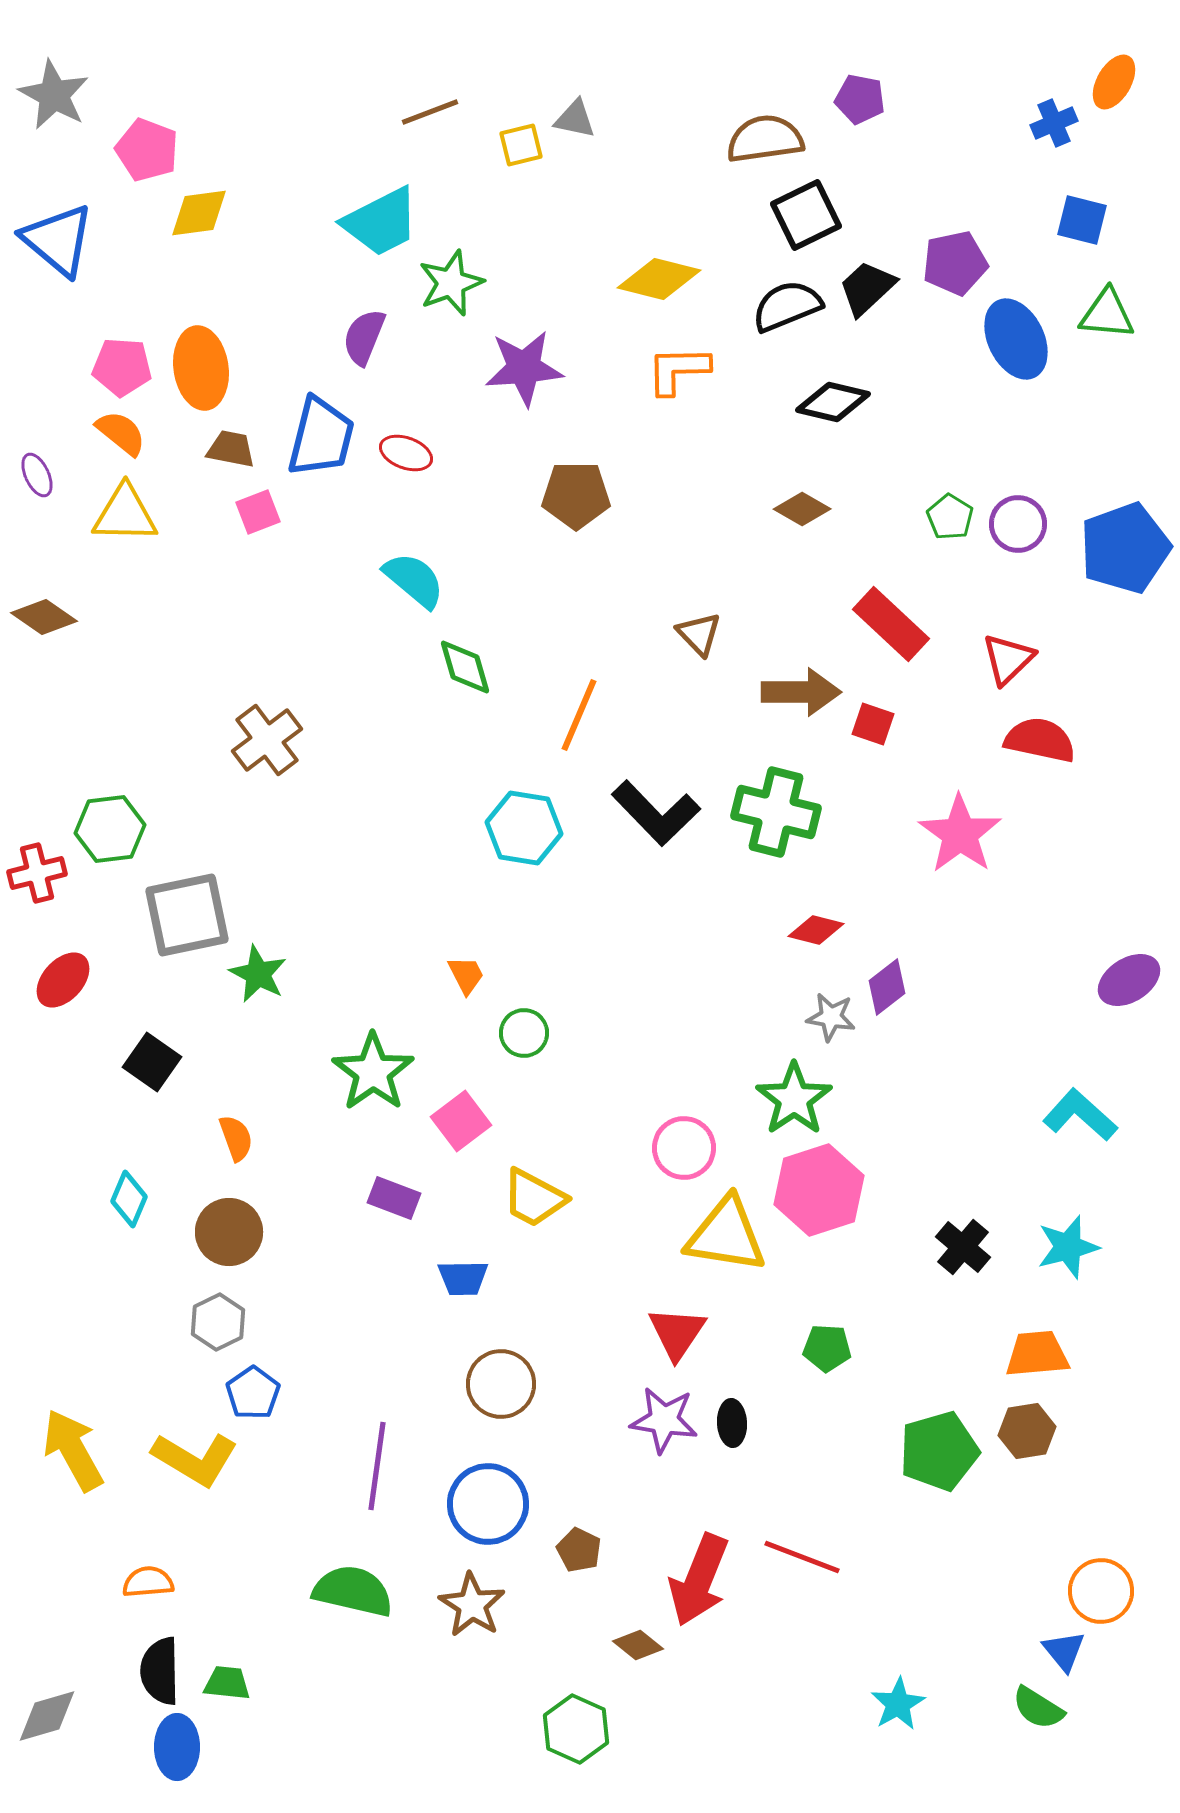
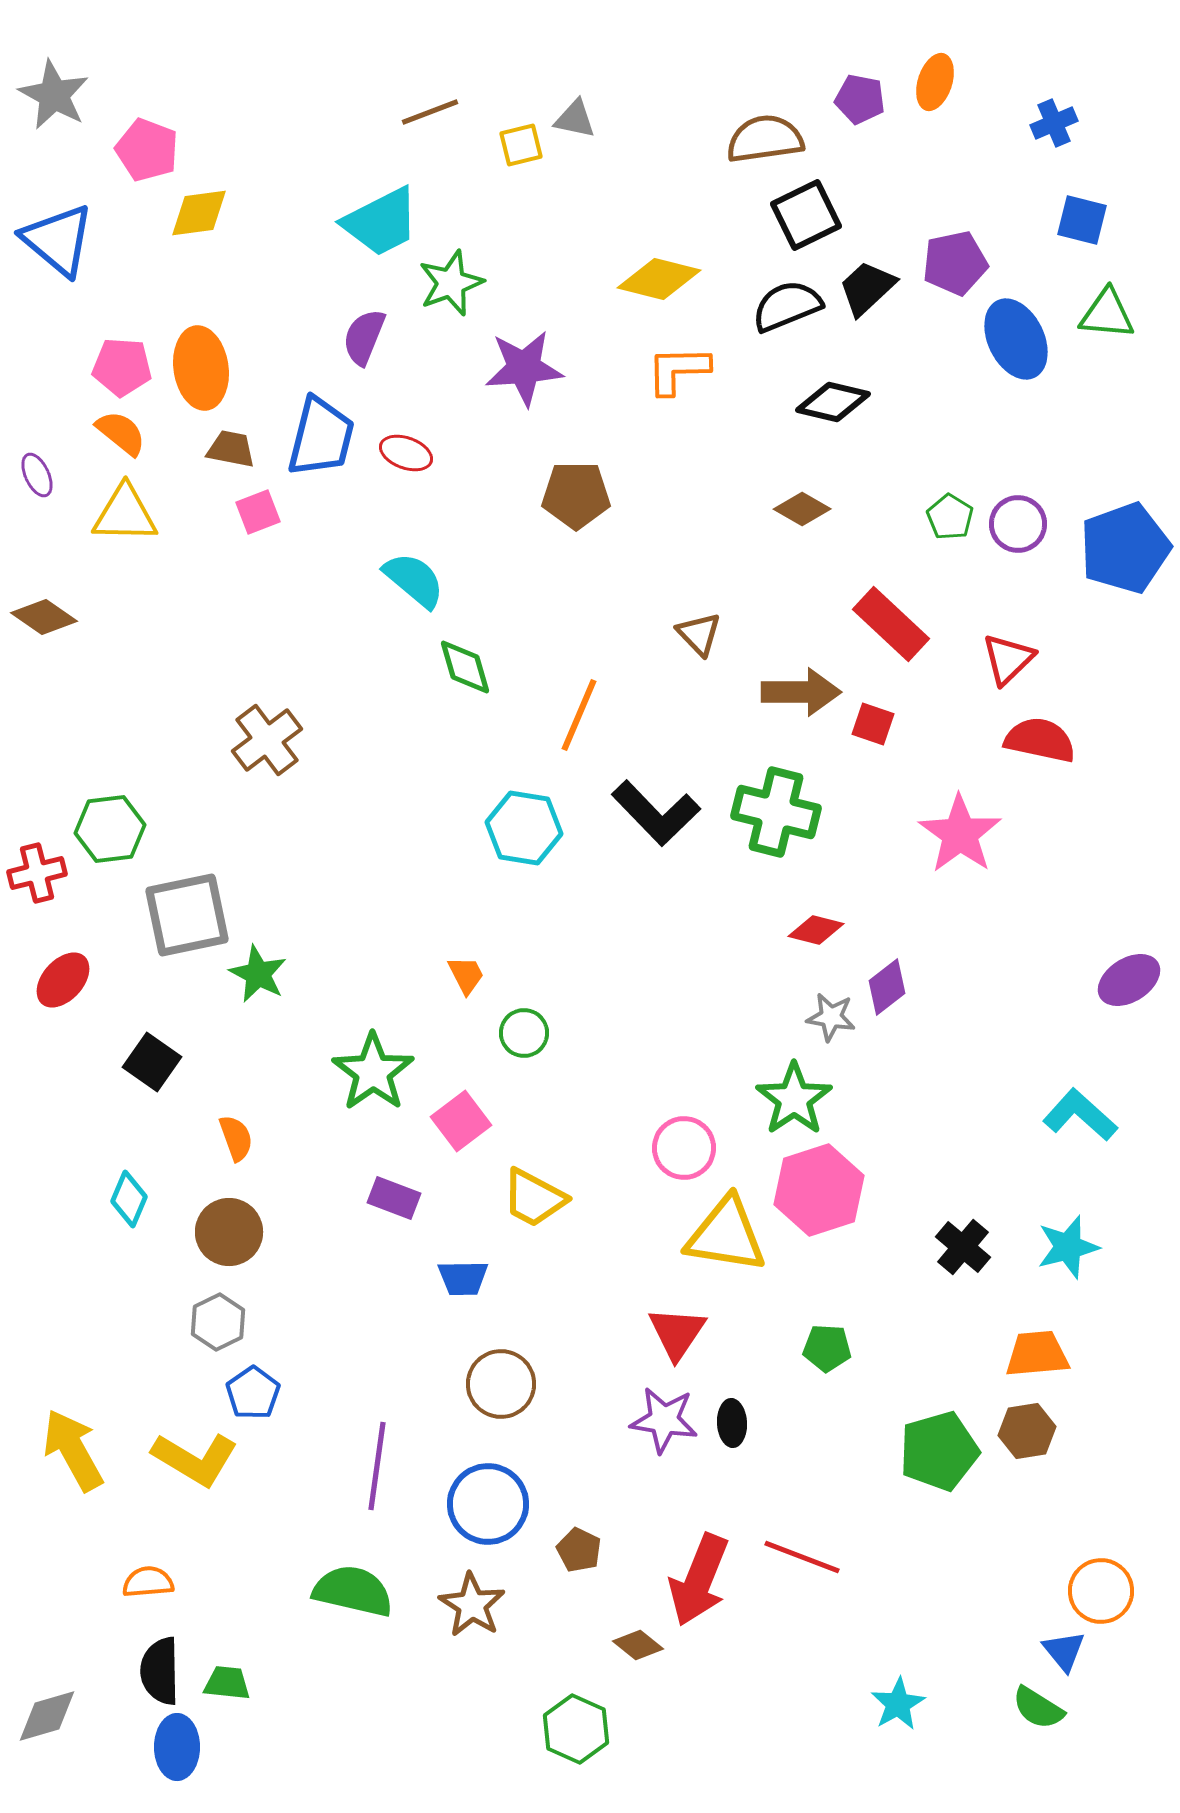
orange ellipse at (1114, 82): moved 179 px left; rotated 12 degrees counterclockwise
